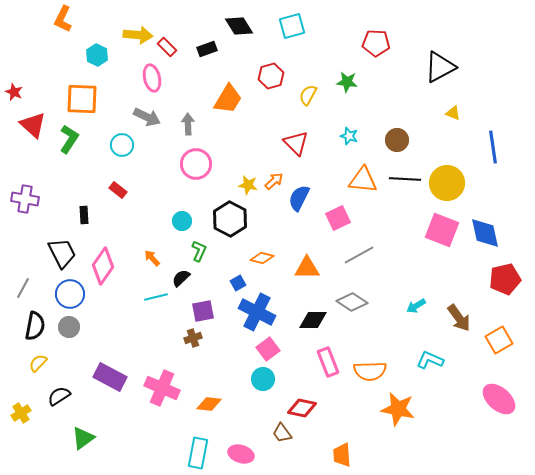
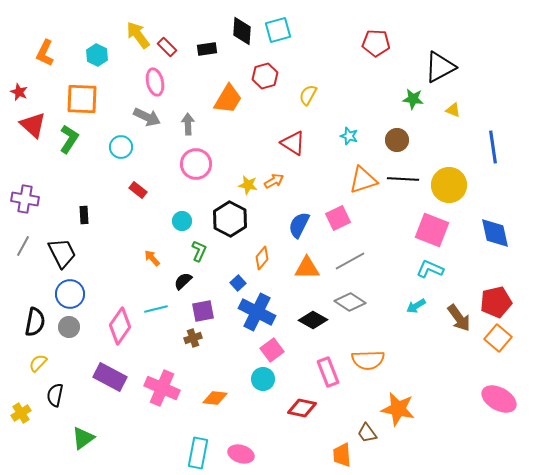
orange L-shape at (63, 19): moved 18 px left, 34 px down
black diamond at (239, 26): moved 3 px right, 5 px down; rotated 36 degrees clockwise
cyan square at (292, 26): moved 14 px left, 4 px down
yellow arrow at (138, 35): rotated 132 degrees counterclockwise
black rectangle at (207, 49): rotated 12 degrees clockwise
red hexagon at (271, 76): moved 6 px left
pink ellipse at (152, 78): moved 3 px right, 4 px down
green star at (347, 82): moved 66 px right, 17 px down
red star at (14, 92): moved 5 px right
yellow triangle at (453, 113): moved 3 px up
red triangle at (296, 143): moved 3 px left; rotated 12 degrees counterclockwise
cyan circle at (122, 145): moved 1 px left, 2 px down
black line at (405, 179): moved 2 px left
orange triangle at (363, 180): rotated 24 degrees counterclockwise
orange arrow at (274, 181): rotated 12 degrees clockwise
yellow circle at (447, 183): moved 2 px right, 2 px down
red rectangle at (118, 190): moved 20 px right
blue semicircle at (299, 198): moved 27 px down
pink square at (442, 230): moved 10 px left
blue diamond at (485, 233): moved 10 px right
gray line at (359, 255): moved 9 px left, 6 px down
orange diamond at (262, 258): rotated 65 degrees counterclockwise
pink diamond at (103, 266): moved 17 px right, 60 px down
black semicircle at (181, 278): moved 2 px right, 3 px down
red pentagon at (505, 279): moved 9 px left, 23 px down
blue square at (238, 283): rotated 14 degrees counterclockwise
gray line at (23, 288): moved 42 px up
cyan line at (156, 297): moved 12 px down
gray diamond at (352, 302): moved 2 px left
black diamond at (313, 320): rotated 28 degrees clockwise
black semicircle at (35, 326): moved 4 px up
orange square at (499, 340): moved 1 px left, 2 px up; rotated 20 degrees counterclockwise
pink square at (268, 349): moved 4 px right, 1 px down
cyan L-shape at (430, 360): moved 91 px up
pink rectangle at (328, 362): moved 10 px down
orange semicircle at (370, 371): moved 2 px left, 11 px up
black semicircle at (59, 396): moved 4 px left, 1 px up; rotated 45 degrees counterclockwise
pink ellipse at (499, 399): rotated 12 degrees counterclockwise
orange diamond at (209, 404): moved 6 px right, 6 px up
brown trapezoid at (282, 433): moved 85 px right
